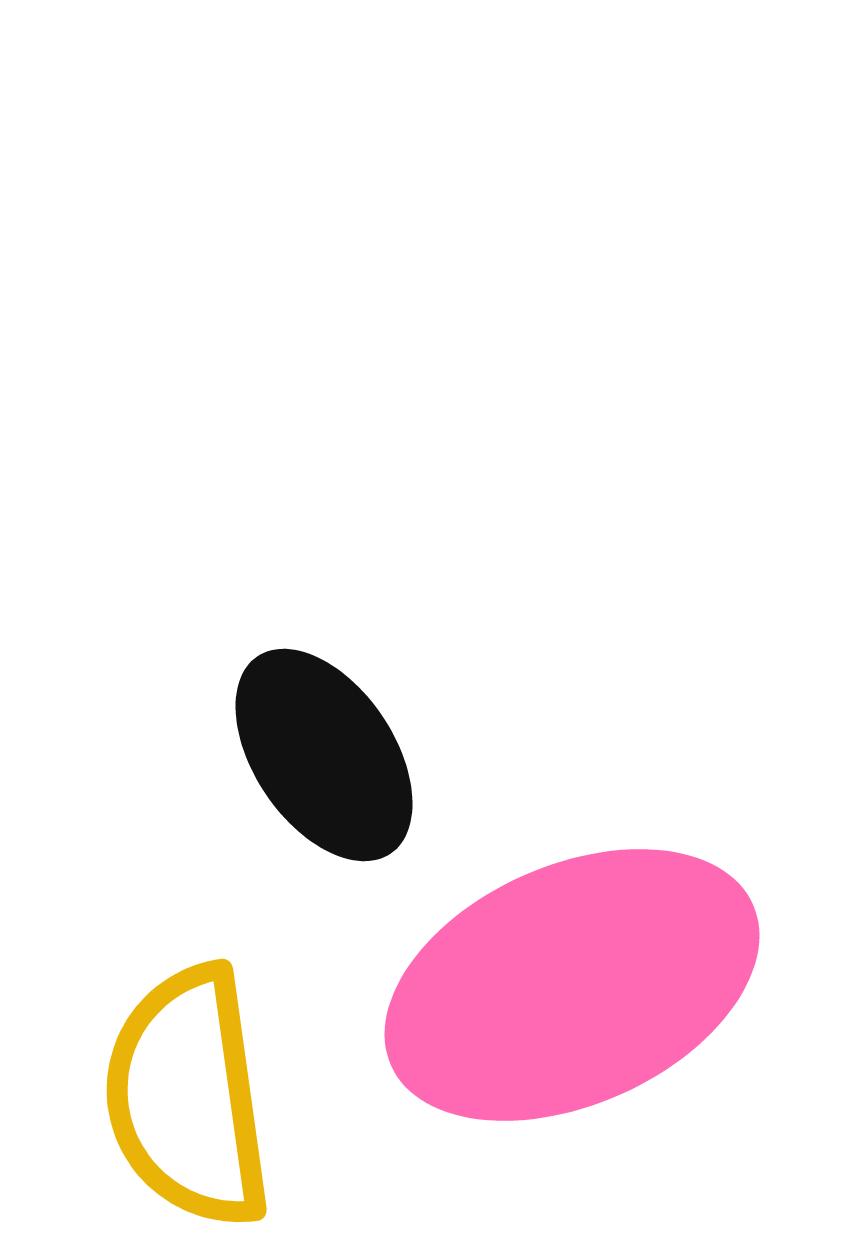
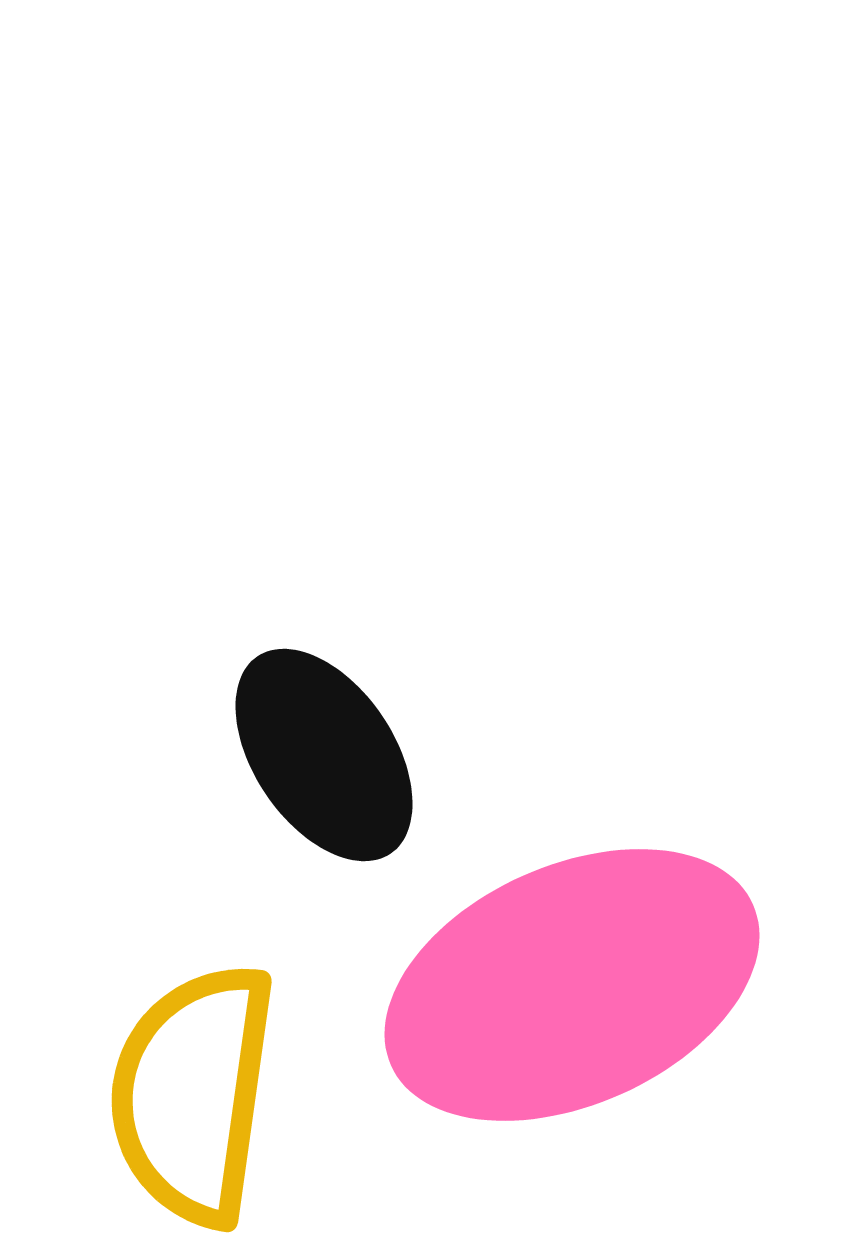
yellow semicircle: moved 5 px right, 3 px up; rotated 16 degrees clockwise
